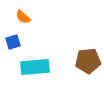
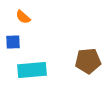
blue square: rotated 14 degrees clockwise
cyan rectangle: moved 3 px left, 3 px down
